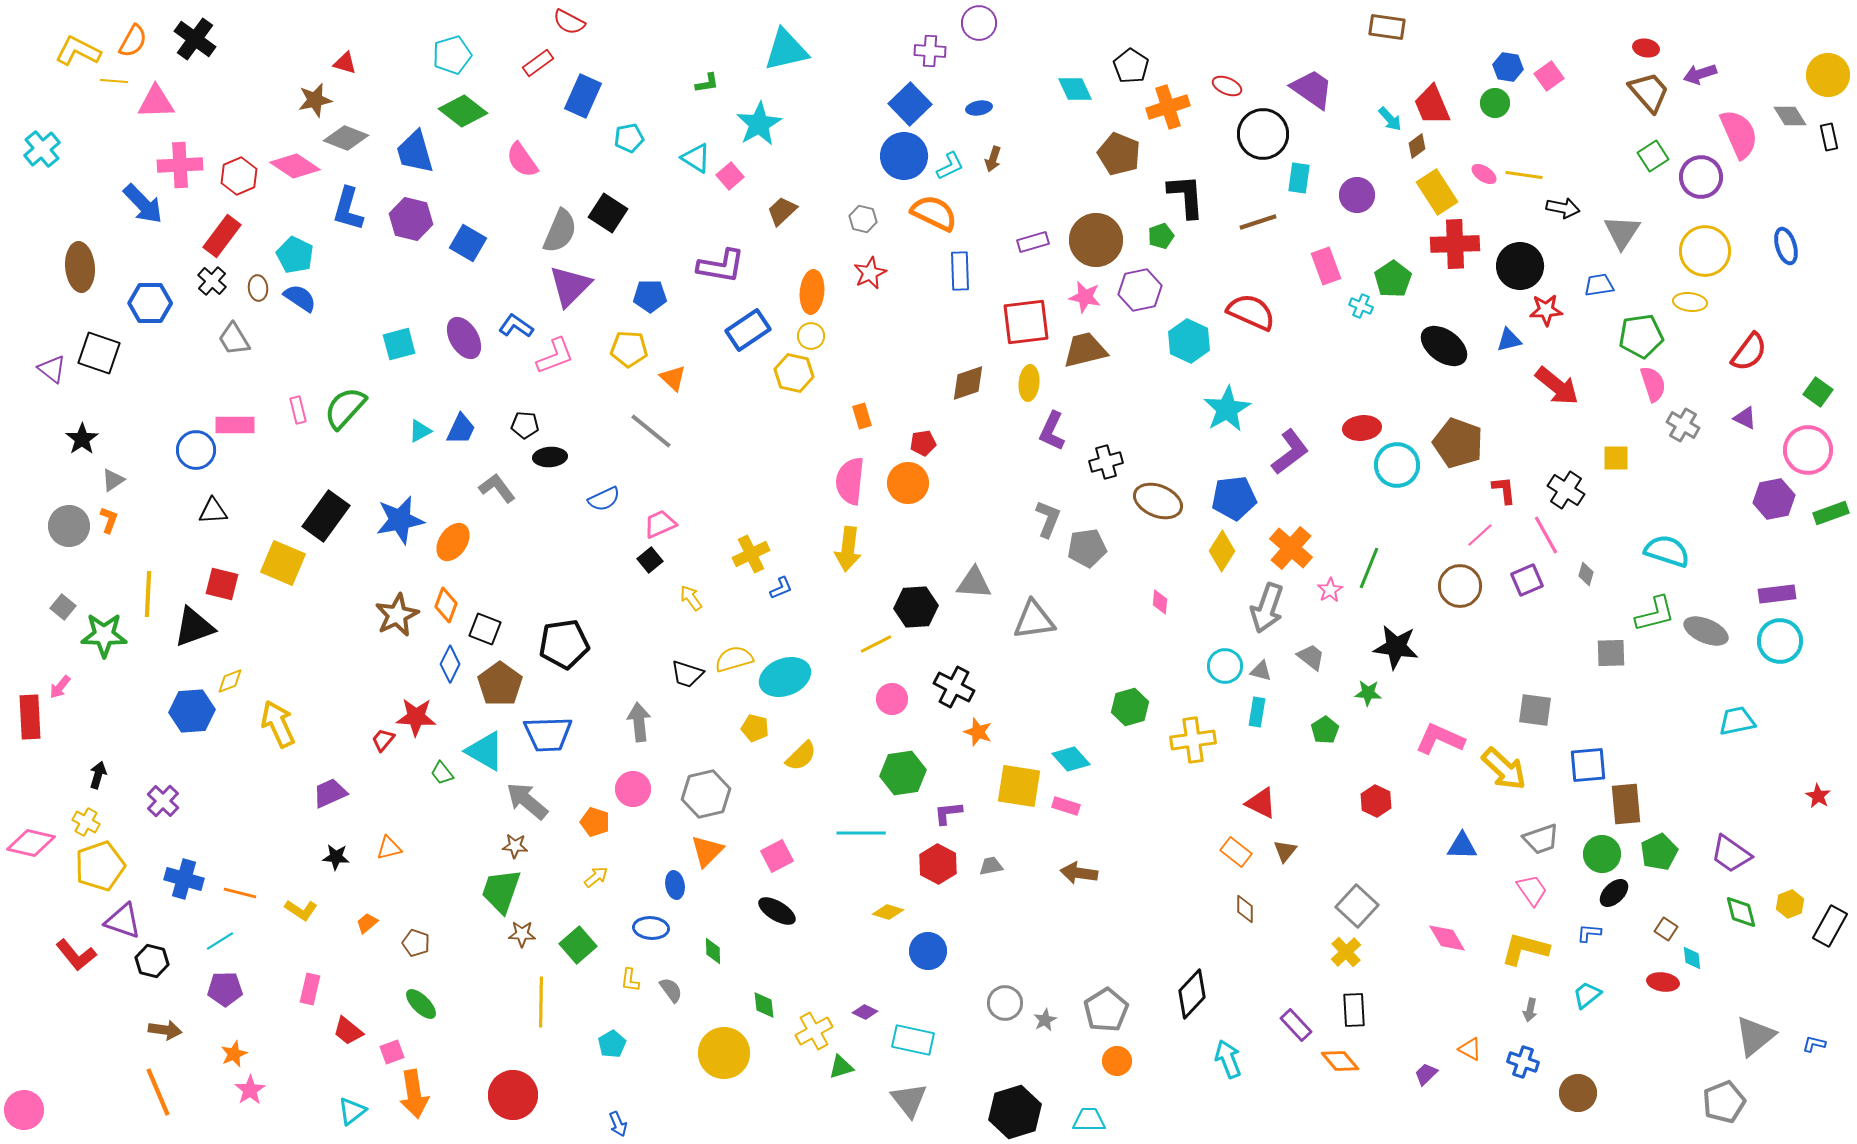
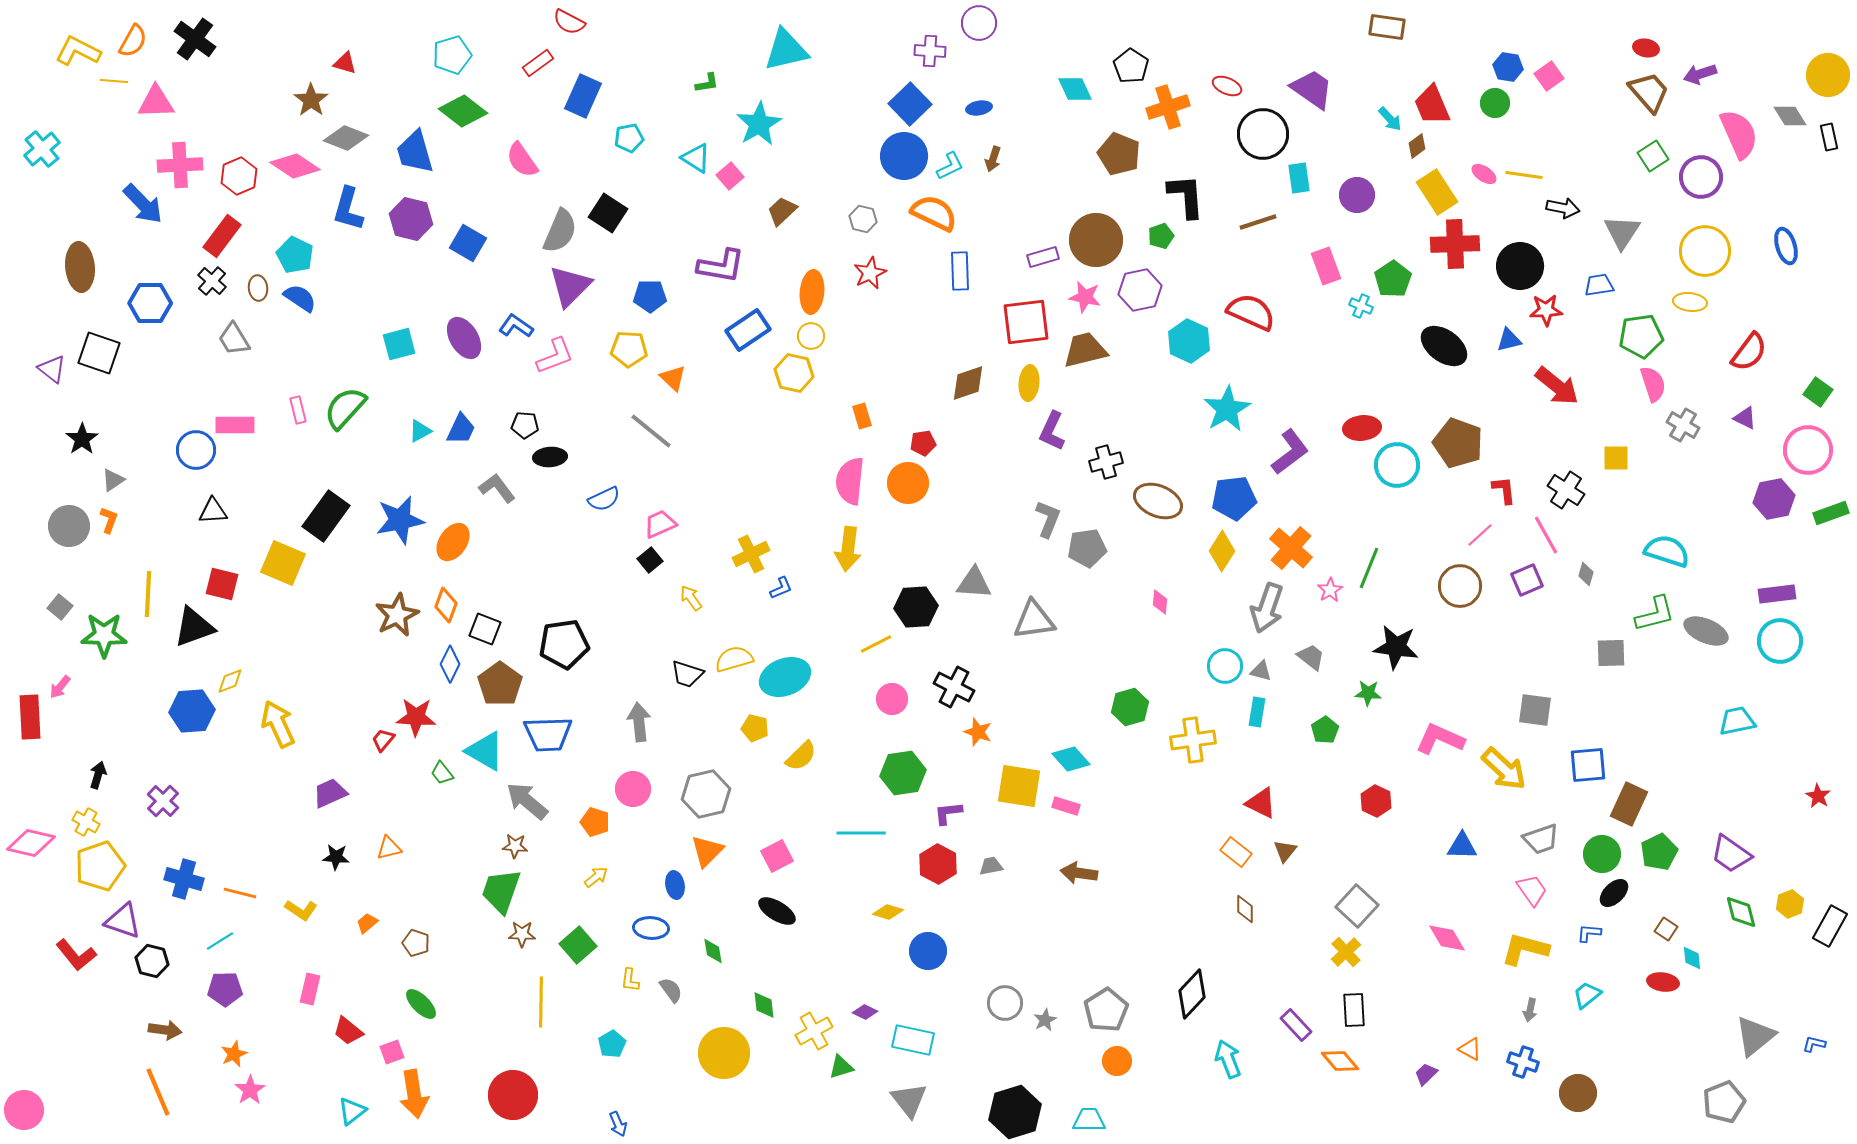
brown star at (315, 100): moved 4 px left; rotated 24 degrees counterclockwise
cyan rectangle at (1299, 178): rotated 16 degrees counterclockwise
purple rectangle at (1033, 242): moved 10 px right, 15 px down
gray square at (63, 607): moved 3 px left
brown rectangle at (1626, 804): moved 3 px right; rotated 30 degrees clockwise
green diamond at (713, 951): rotated 8 degrees counterclockwise
